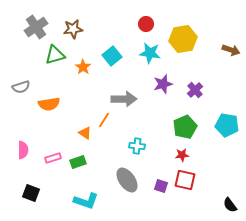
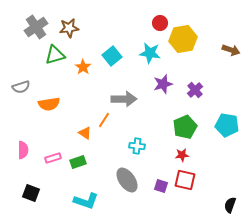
red circle: moved 14 px right, 1 px up
brown star: moved 4 px left, 1 px up
black semicircle: rotated 56 degrees clockwise
